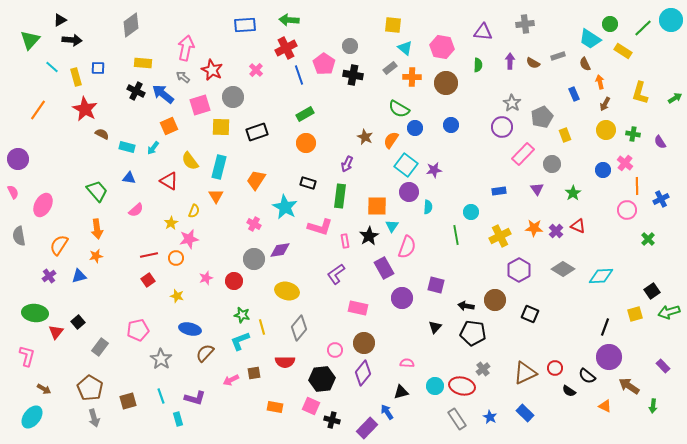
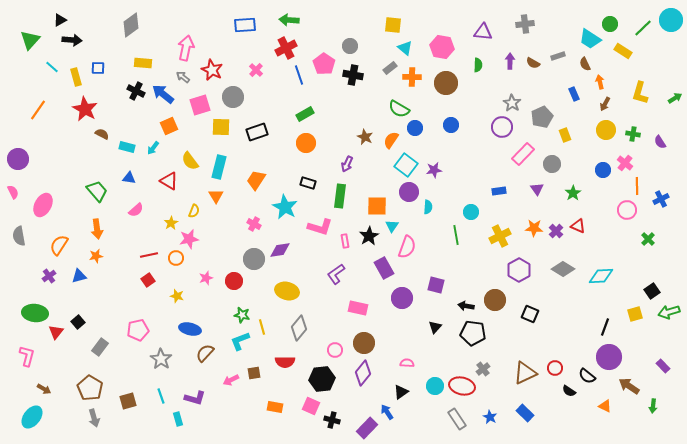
black triangle at (401, 392): rotated 21 degrees counterclockwise
